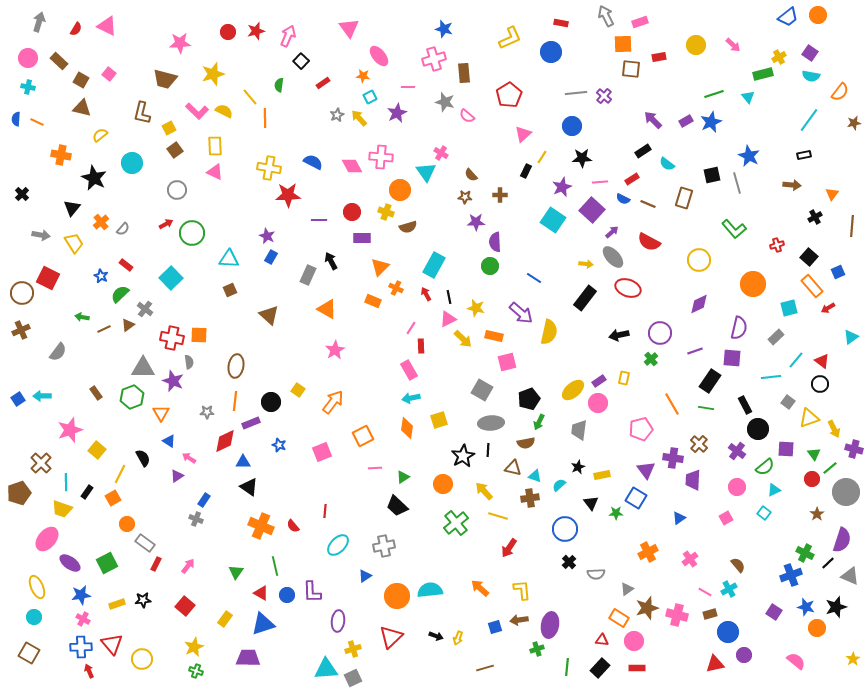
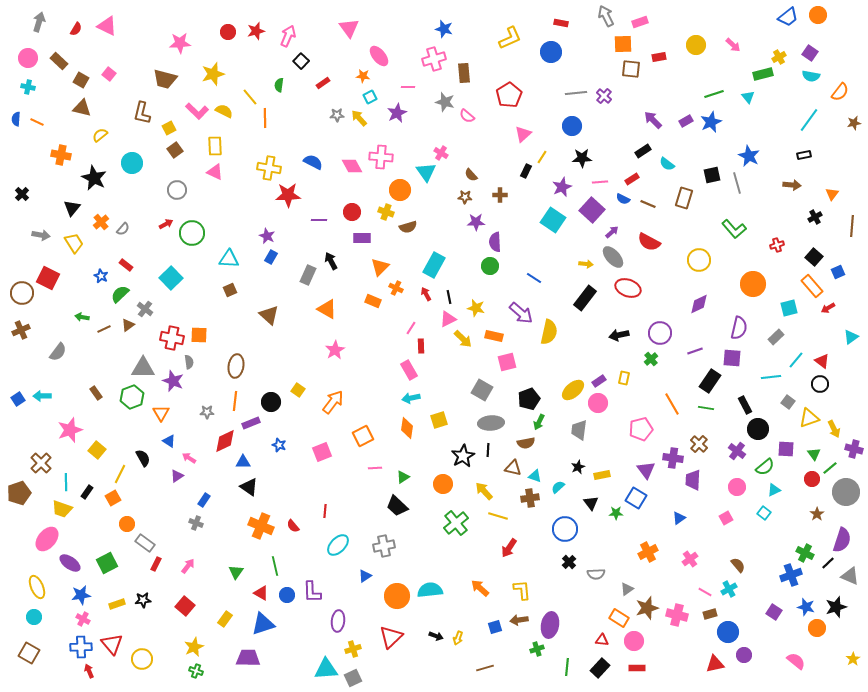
gray star at (337, 115): rotated 24 degrees clockwise
black square at (809, 257): moved 5 px right
cyan semicircle at (559, 485): moved 1 px left, 2 px down
gray cross at (196, 519): moved 4 px down
